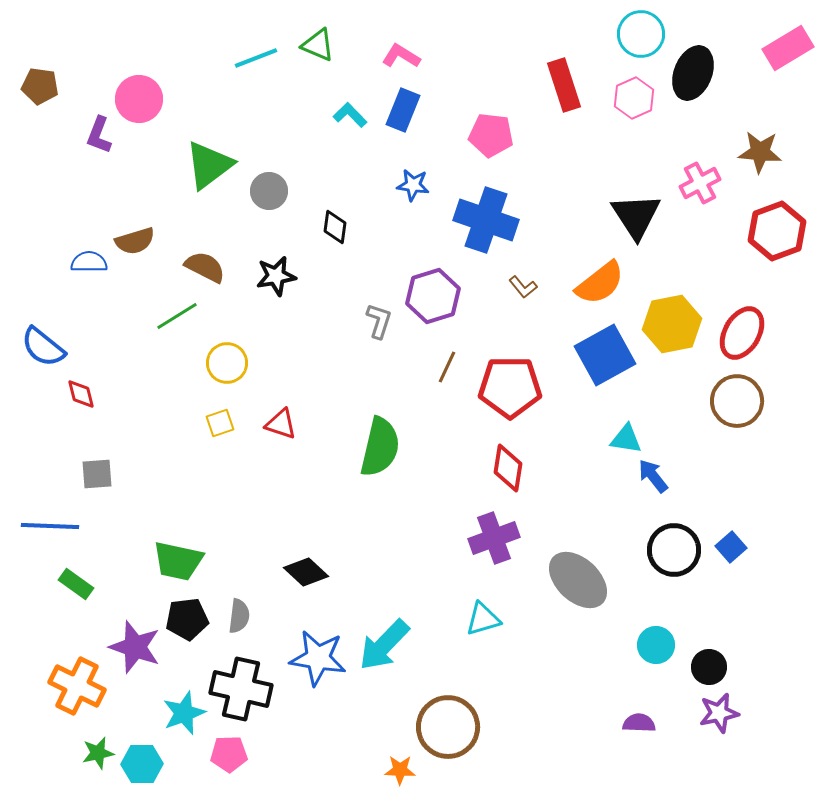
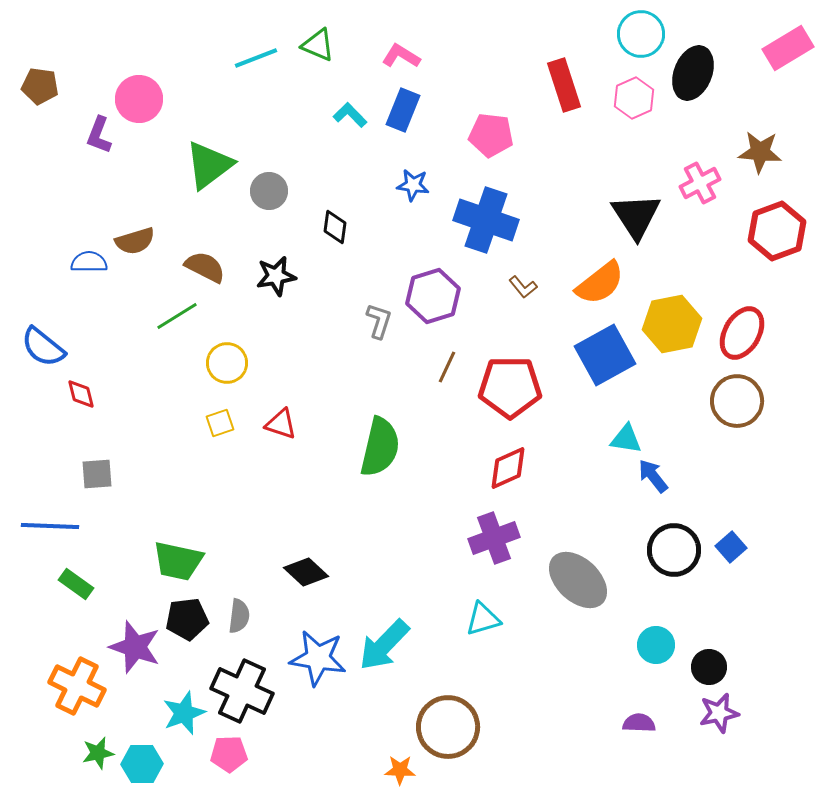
red diamond at (508, 468): rotated 57 degrees clockwise
black cross at (241, 689): moved 1 px right, 2 px down; rotated 12 degrees clockwise
